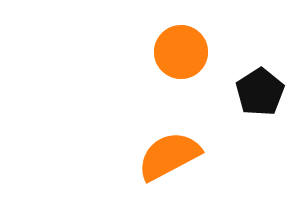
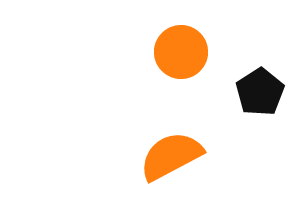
orange semicircle: moved 2 px right
